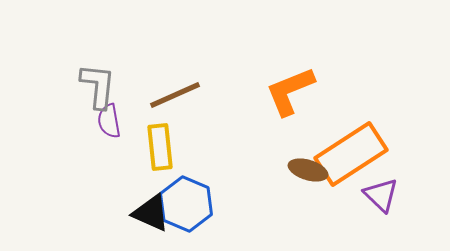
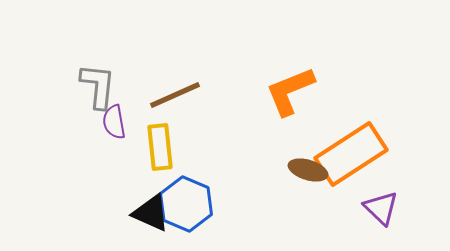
purple semicircle: moved 5 px right, 1 px down
purple triangle: moved 13 px down
